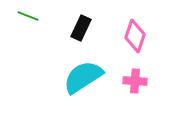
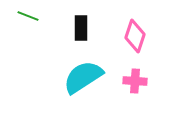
black rectangle: rotated 25 degrees counterclockwise
